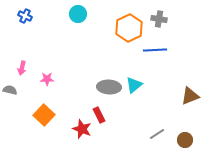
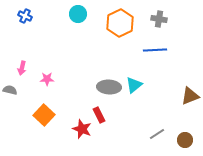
orange hexagon: moved 9 px left, 5 px up
